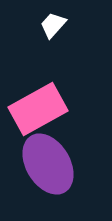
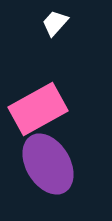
white trapezoid: moved 2 px right, 2 px up
